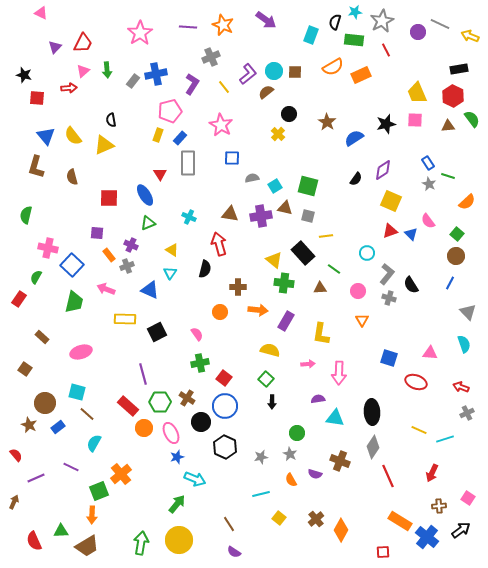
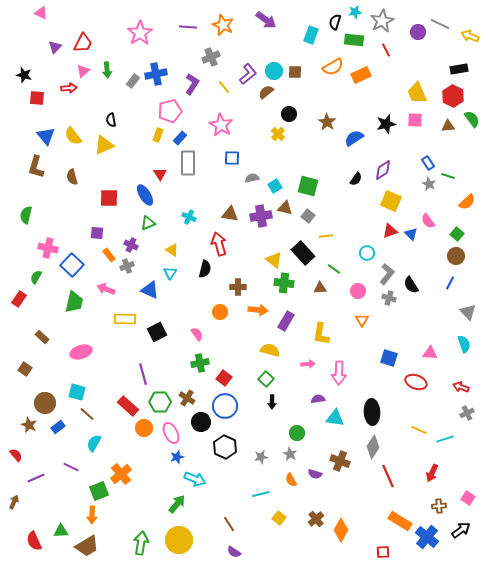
gray square at (308, 216): rotated 24 degrees clockwise
